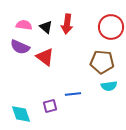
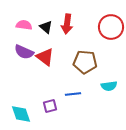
purple semicircle: moved 4 px right, 5 px down
brown pentagon: moved 17 px left
